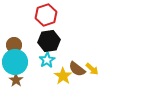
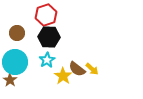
black hexagon: moved 4 px up; rotated 10 degrees clockwise
brown circle: moved 3 px right, 12 px up
brown star: moved 6 px left
